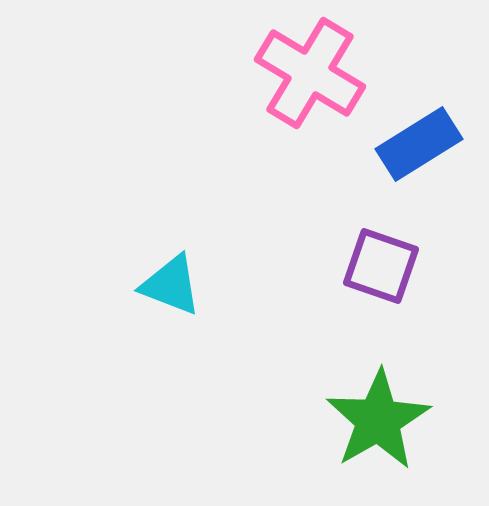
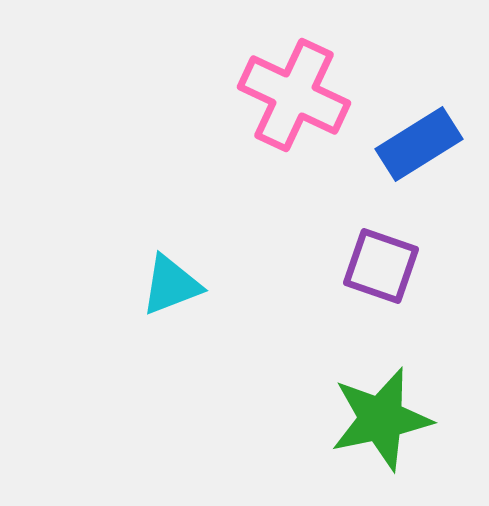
pink cross: moved 16 px left, 22 px down; rotated 6 degrees counterclockwise
cyan triangle: rotated 42 degrees counterclockwise
green star: moved 3 px right, 1 px up; rotated 18 degrees clockwise
